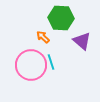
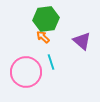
green hexagon: moved 15 px left, 1 px down; rotated 10 degrees counterclockwise
pink circle: moved 5 px left, 7 px down
